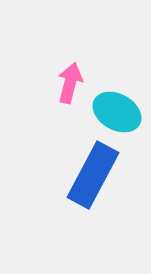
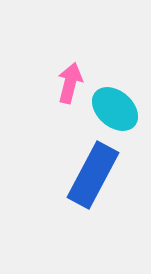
cyan ellipse: moved 2 px left, 3 px up; rotated 12 degrees clockwise
